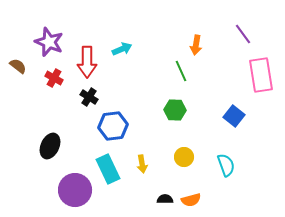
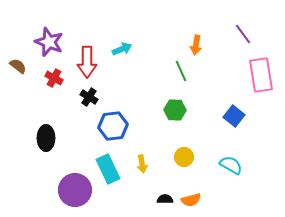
black ellipse: moved 4 px left, 8 px up; rotated 25 degrees counterclockwise
cyan semicircle: moved 5 px right; rotated 40 degrees counterclockwise
